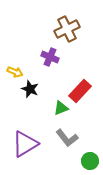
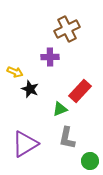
purple cross: rotated 24 degrees counterclockwise
green triangle: moved 1 px left, 1 px down
gray L-shape: rotated 50 degrees clockwise
